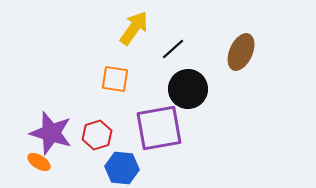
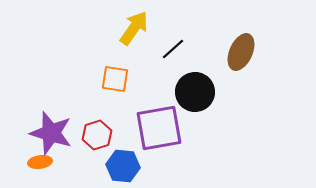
black circle: moved 7 px right, 3 px down
orange ellipse: moved 1 px right; rotated 40 degrees counterclockwise
blue hexagon: moved 1 px right, 2 px up
